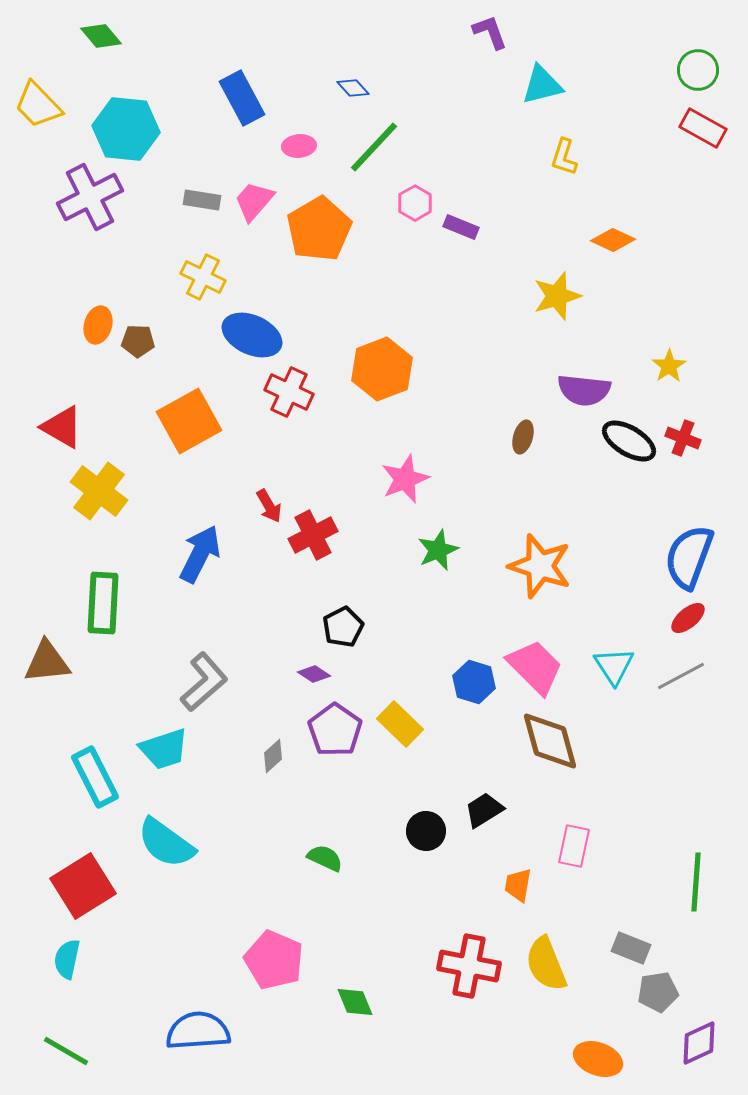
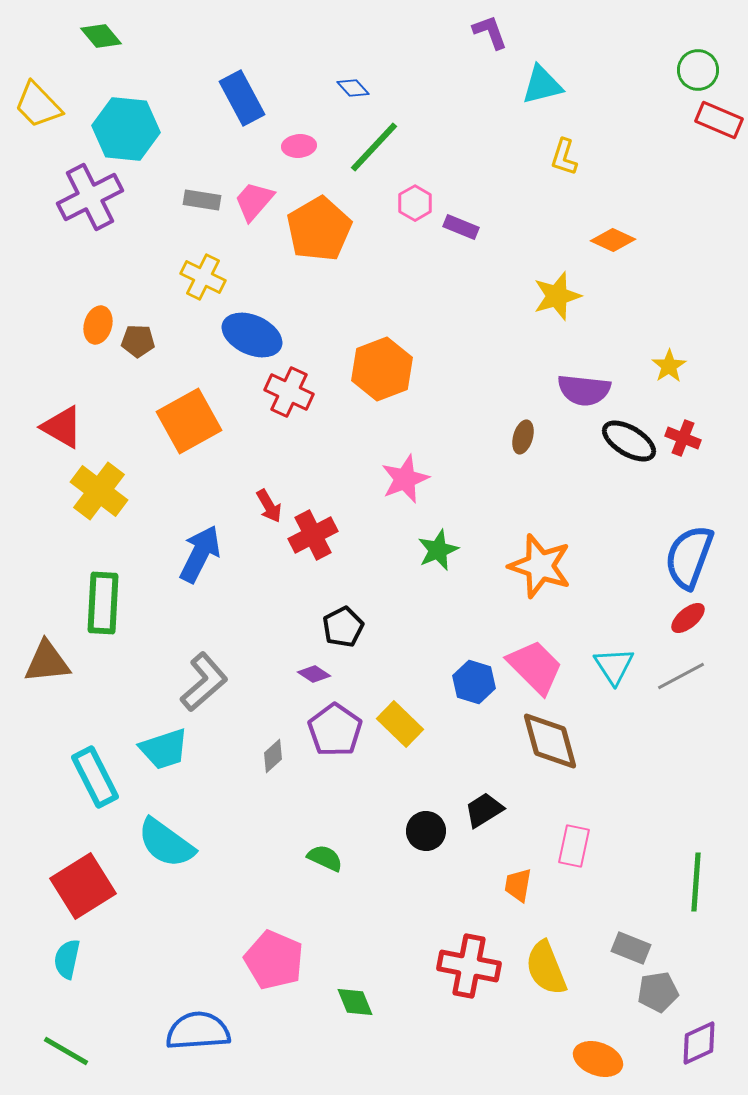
red rectangle at (703, 128): moved 16 px right, 8 px up; rotated 6 degrees counterclockwise
yellow semicircle at (546, 964): moved 4 px down
